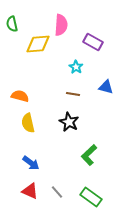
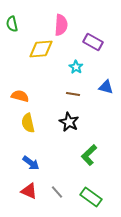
yellow diamond: moved 3 px right, 5 px down
red triangle: moved 1 px left
